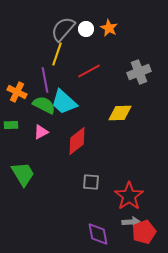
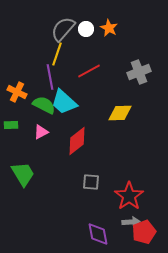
purple line: moved 5 px right, 3 px up
